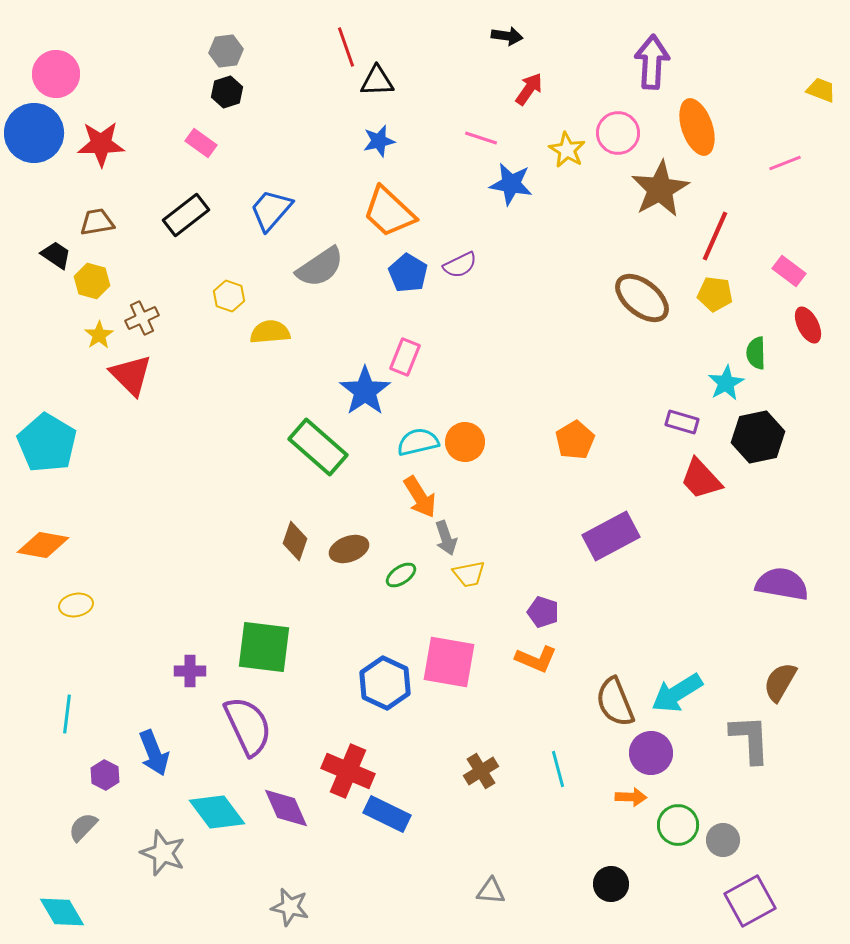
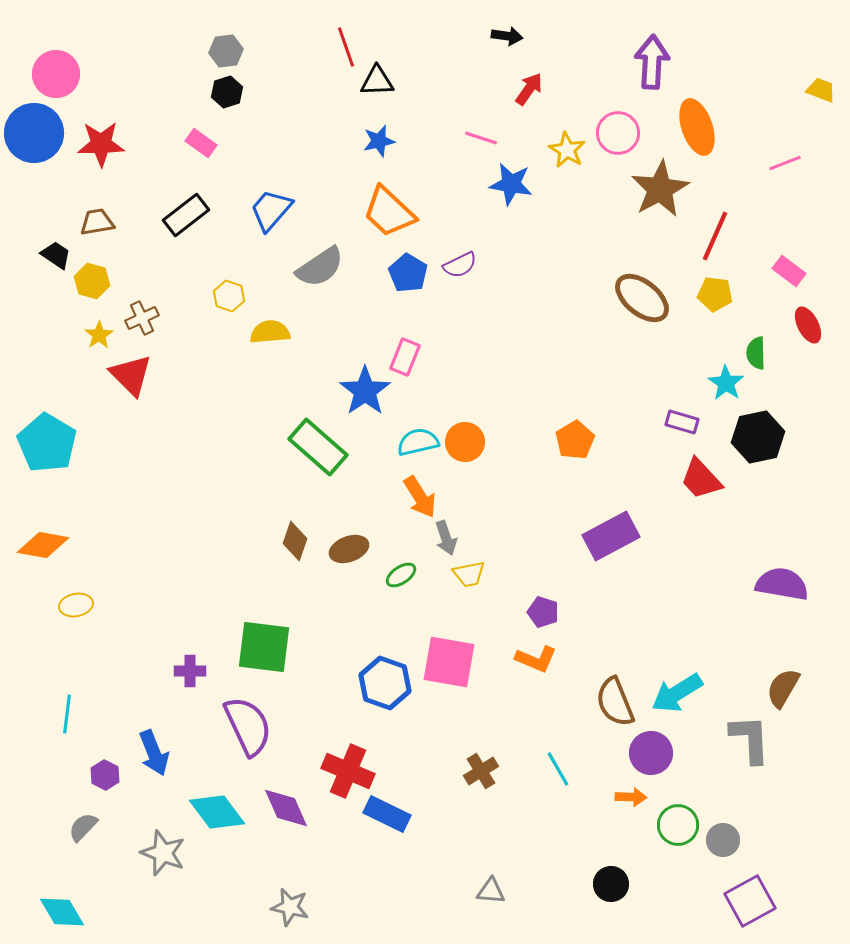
cyan star at (726, 383): rotated 9 degrees counterclockwise
brown semicircle at (780, 682): moved 3 px right, 6 px down
blue hexagon at (385, 683): rotated 6 degrees counterclockwise
cyan line at (558, 769): rotated 15 degrees counterclockwise
